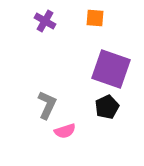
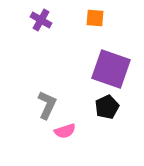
purple cross: moved 4 px left, 1 px up
